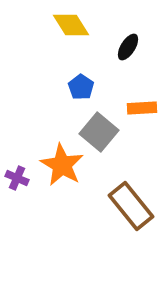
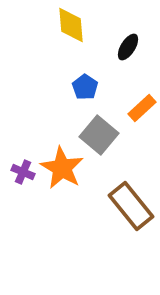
yellow diamond: rotated 27 degrees clockwise
blue pentagon: moved 4 px right
orange rectangle: rotated 40 degrees counterclockwise
gray square: moved 3 px down
orange star: moved 3 px down
purple cross: moved 6 px right, 6 px up
